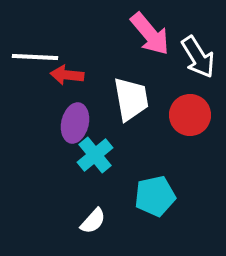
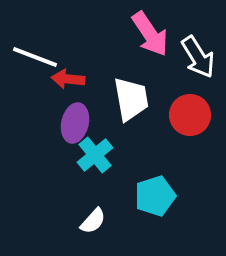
pink arrow: rotated 6 degrees clockwise
white line: rotated 18 degrees clockwise
red arrow: moved 1 px right, 4 px down
cyan pentagon: rotated 6 degrees counterclockwise
